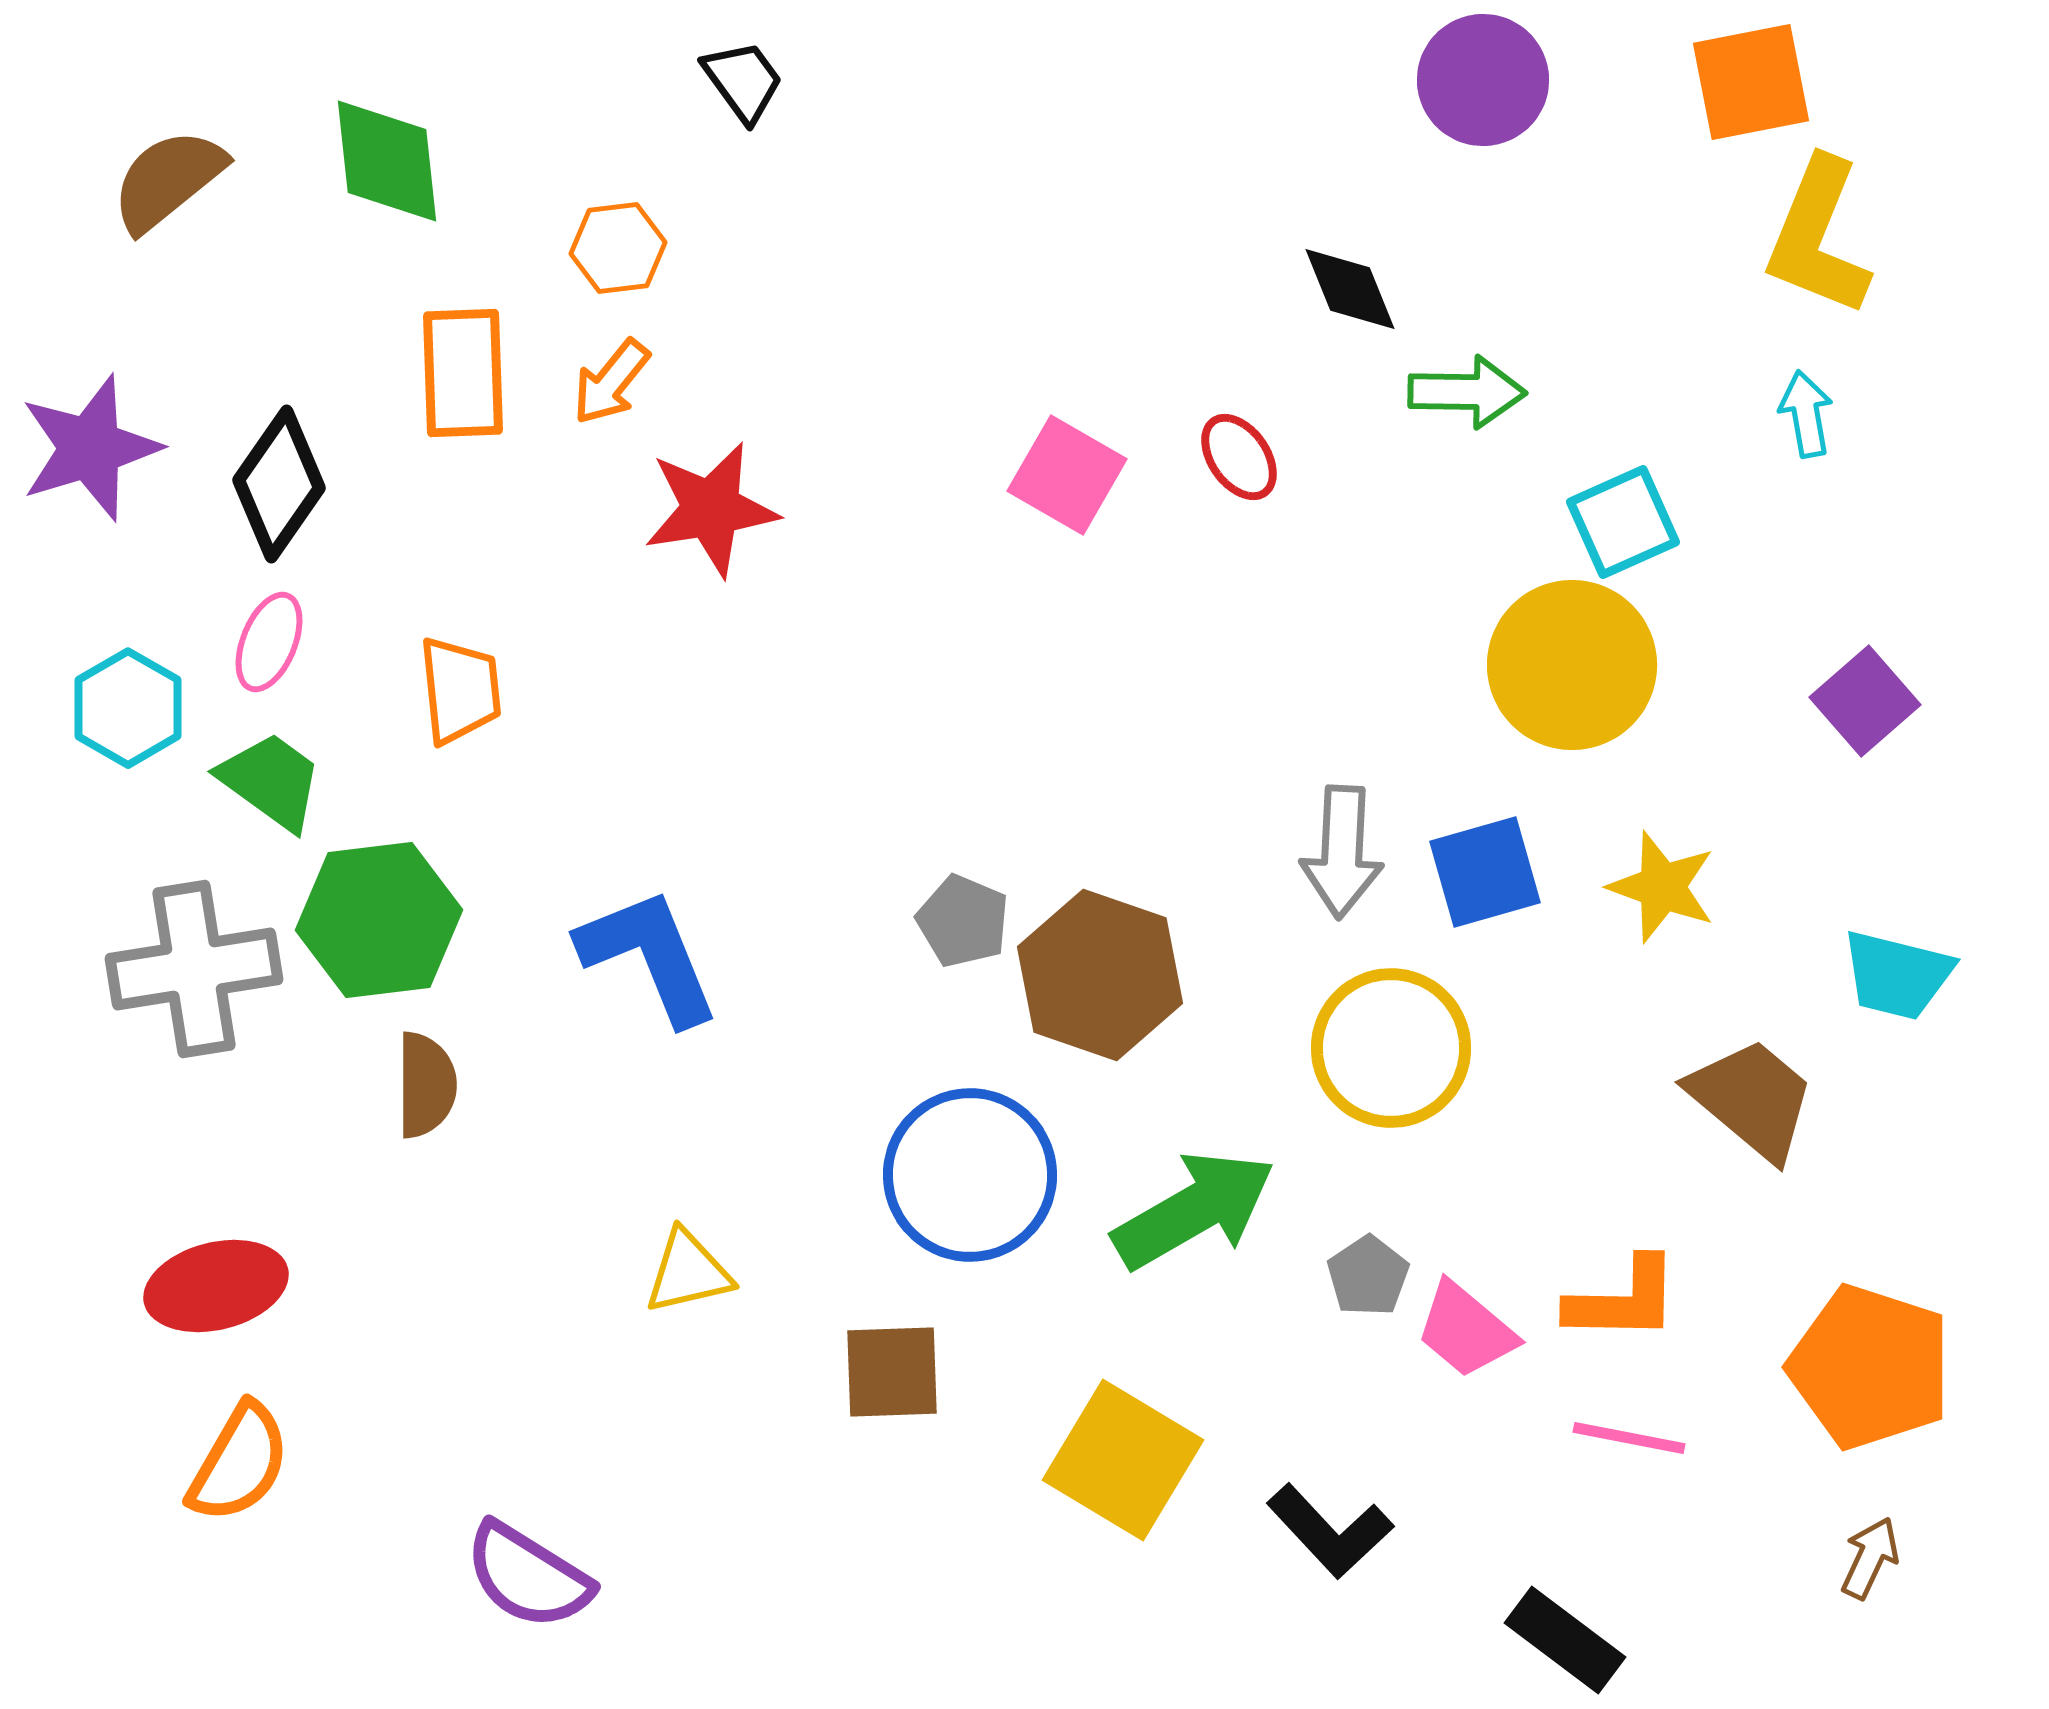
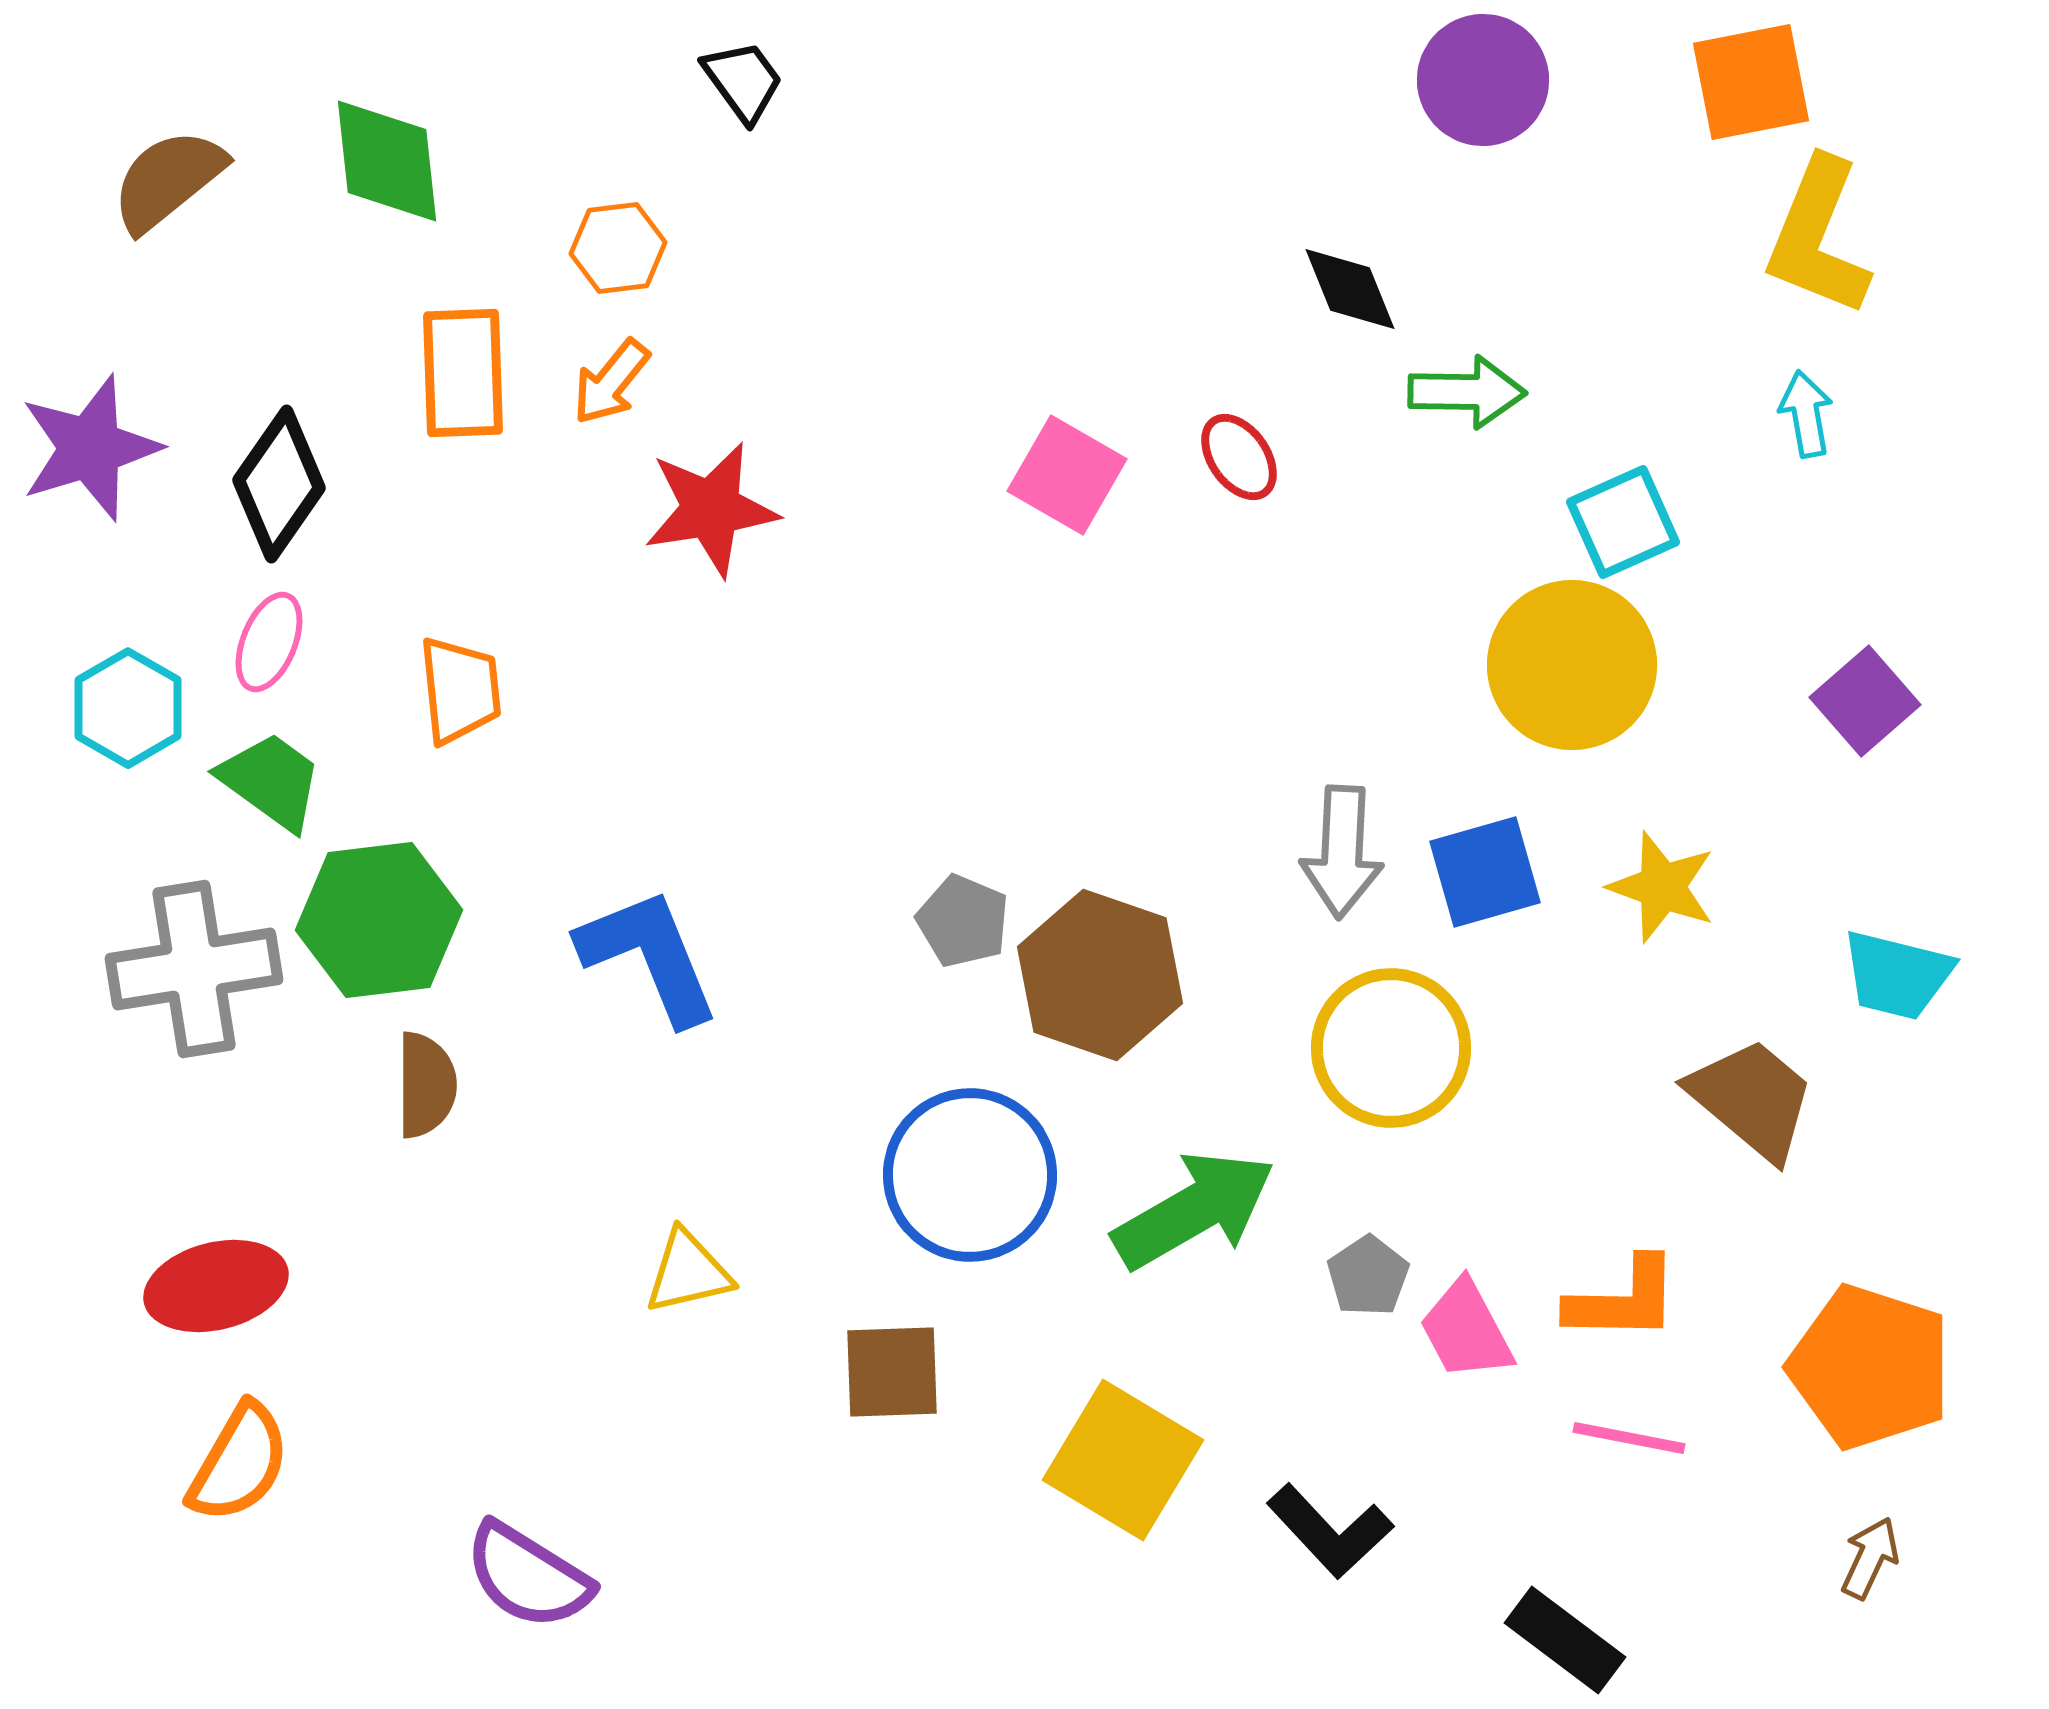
pink trapezoid at (1466, 1330): rotated 22 degrees clockwise
